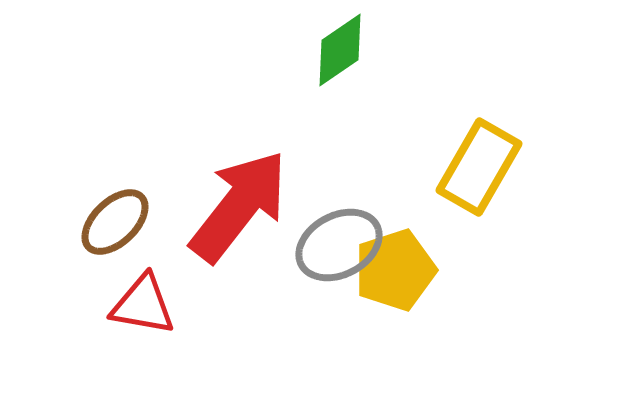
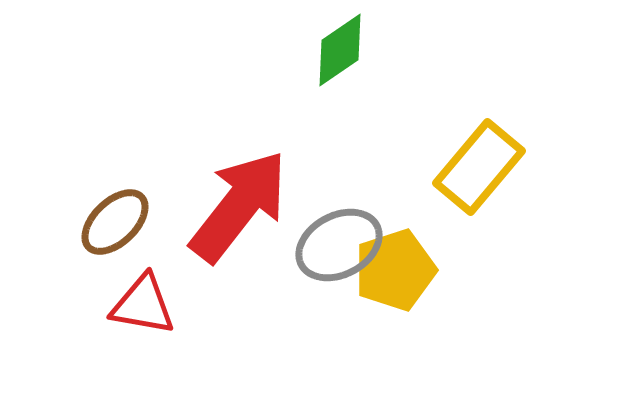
yellow rectangle: rotated 10 degrees clockwise
